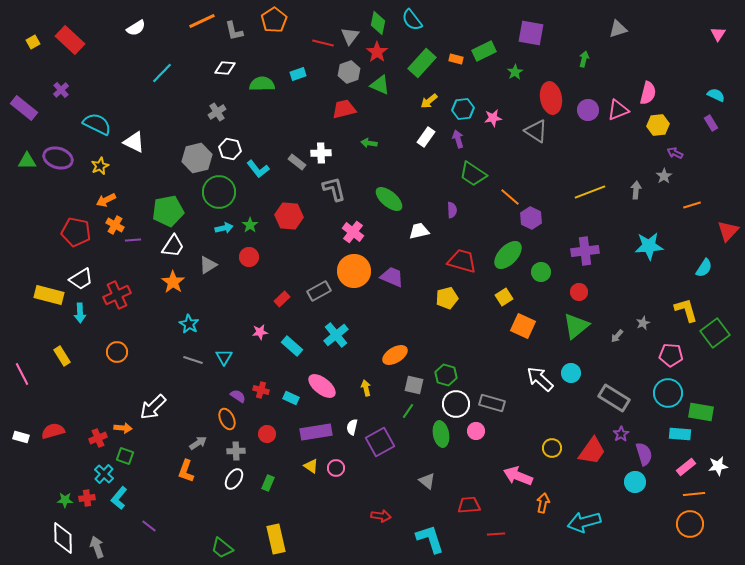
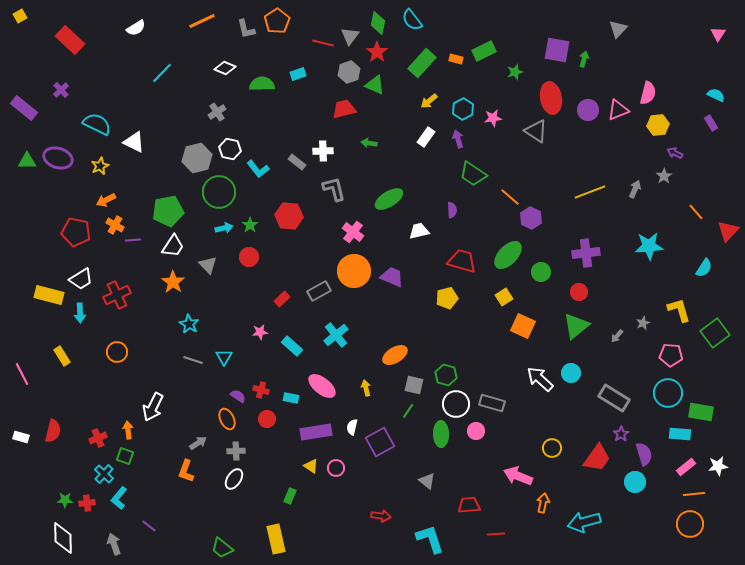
orange pentagon at (274, 20): moved 3 px right, 1 px down
gray triangle at (618, 29): rotated 30 degrees counterclockwise
gray L-shape at (234, 31): moved 12 px right, 2 px up
purple square at (531, 33): moved 26 px right, 17 px down
yellow square at (33, 42): moved 13 px left, 26 px up
white diamond at (225, 68): rotated 20 degrees clockwise
green star at (515, 72): rotated 14 degrees clockwise
green triangle at (380, 85): moved 5 px left
cyan hexagon at (463, 109): rotated 20 degrees counterclockwise
white cross at (321, 153): moved 2 px right, 2 px up
gray arrow at (636, 190): moved 1 px left, 1 px up; rotated 18 degrees clockwise
green ellipse at (389, 199): rotated 72 degrees counterclockwise
orange line at (692, 205): moved 4 px right, 7 px down; rotated 66 degrees clockwise
purple cross at (585, 251): moved 1 px right, 2 px down
gray triangle at (208, 265): rotated 42 degrees counterclockwise
yellow L-shape at (686, 310): moved 7 px left
cyan rectangle at (291, 398): rotated 14 degrees counterclockwise
white arrow at (153, 407): rotated 20 degrees counterclockwise
orange arrow at (123, 428): moved 5 px right, 2 px down; rotated 102 degrees counterclockwise
red semicircle at (53, 431): rotated 120 degrees clockwise
red circle at (267, 434): moved 15 px up
green ellipse at (441, 434): rotated 10 degrees clockwise
red trapezoid at (592, 451): moved 5 px right, 7 px down
green rectangle at (268, 483): moved 22 px right, 13 px down
red cross at (87, 498): moved 5 px down
gray arrow at (97, 547): moved 17 px right, 3 px up
